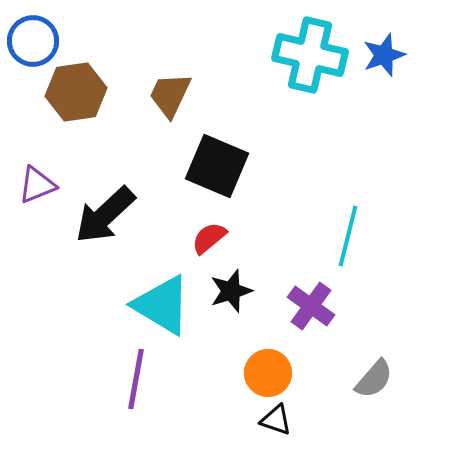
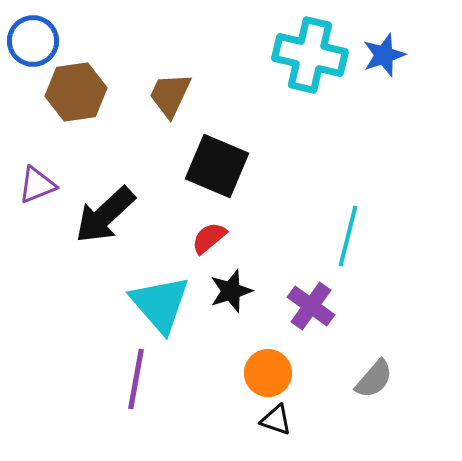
cyan triangle: moved 2 px left, 1 px up; rotated 18 degrees clockwise
